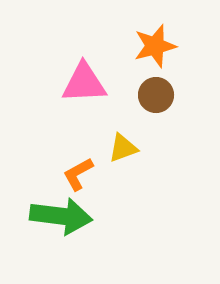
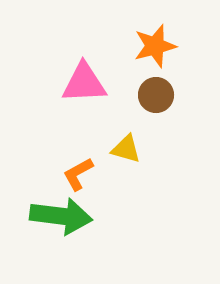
yellow triangle: moved 3 px right, 1 px down; rotated 36 degrees clockwise
